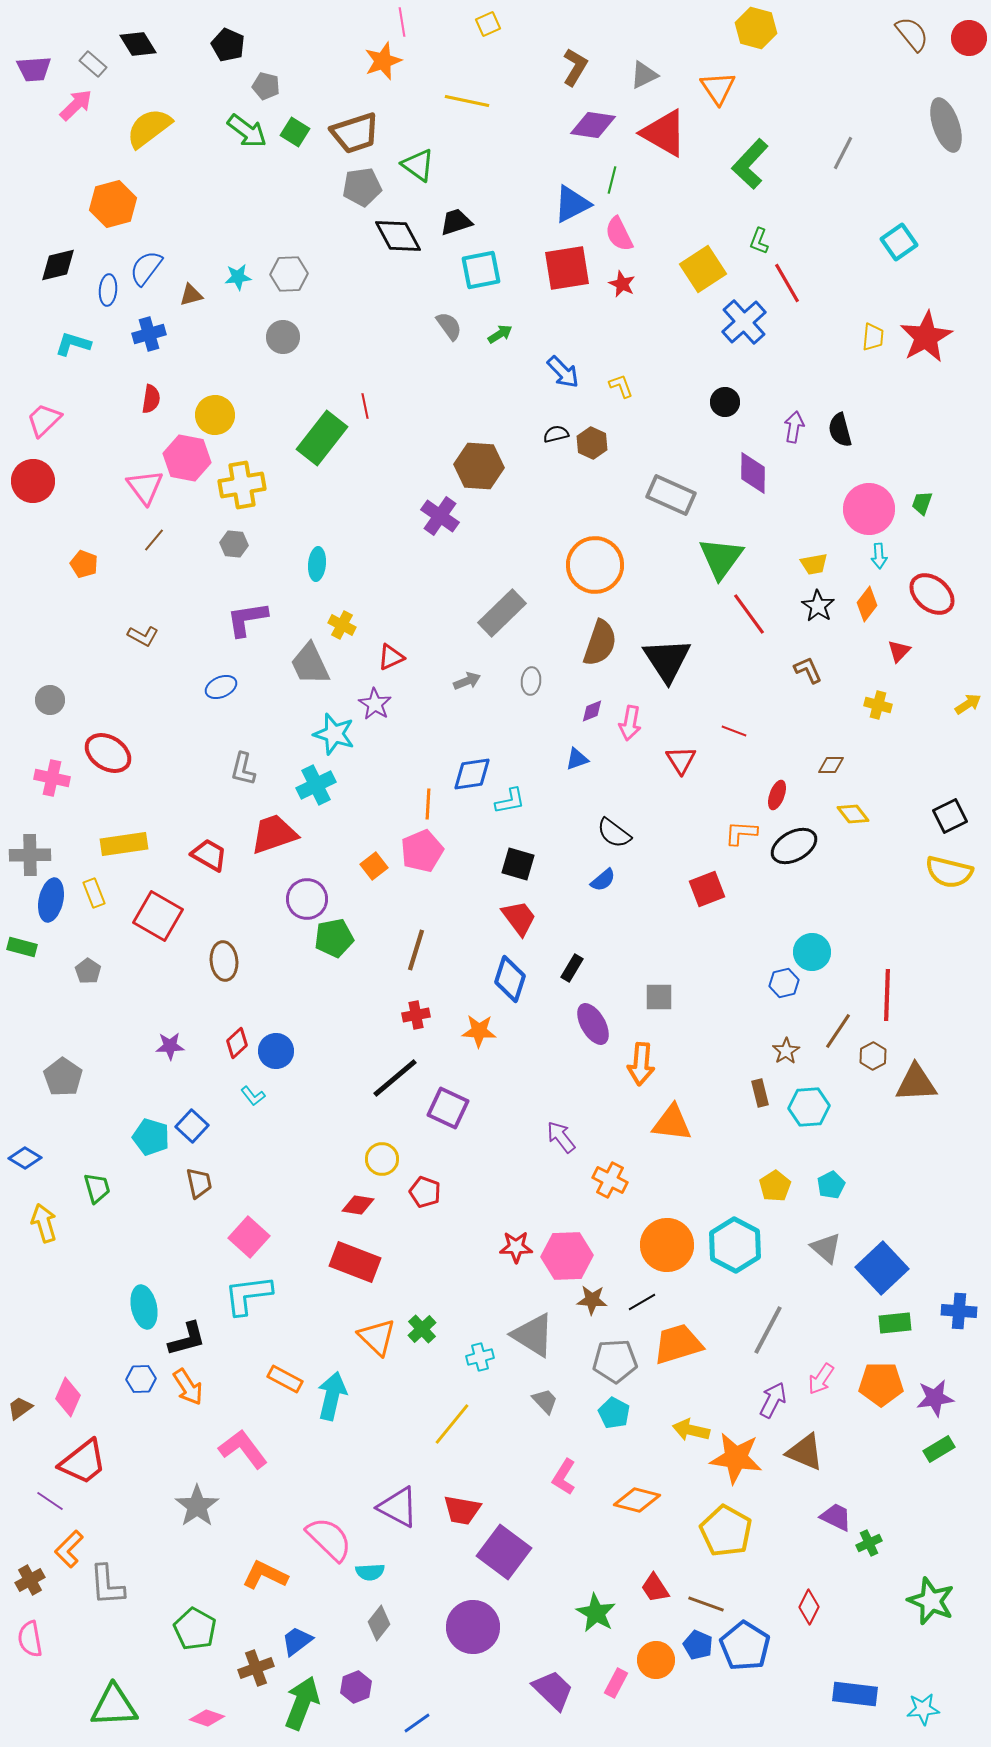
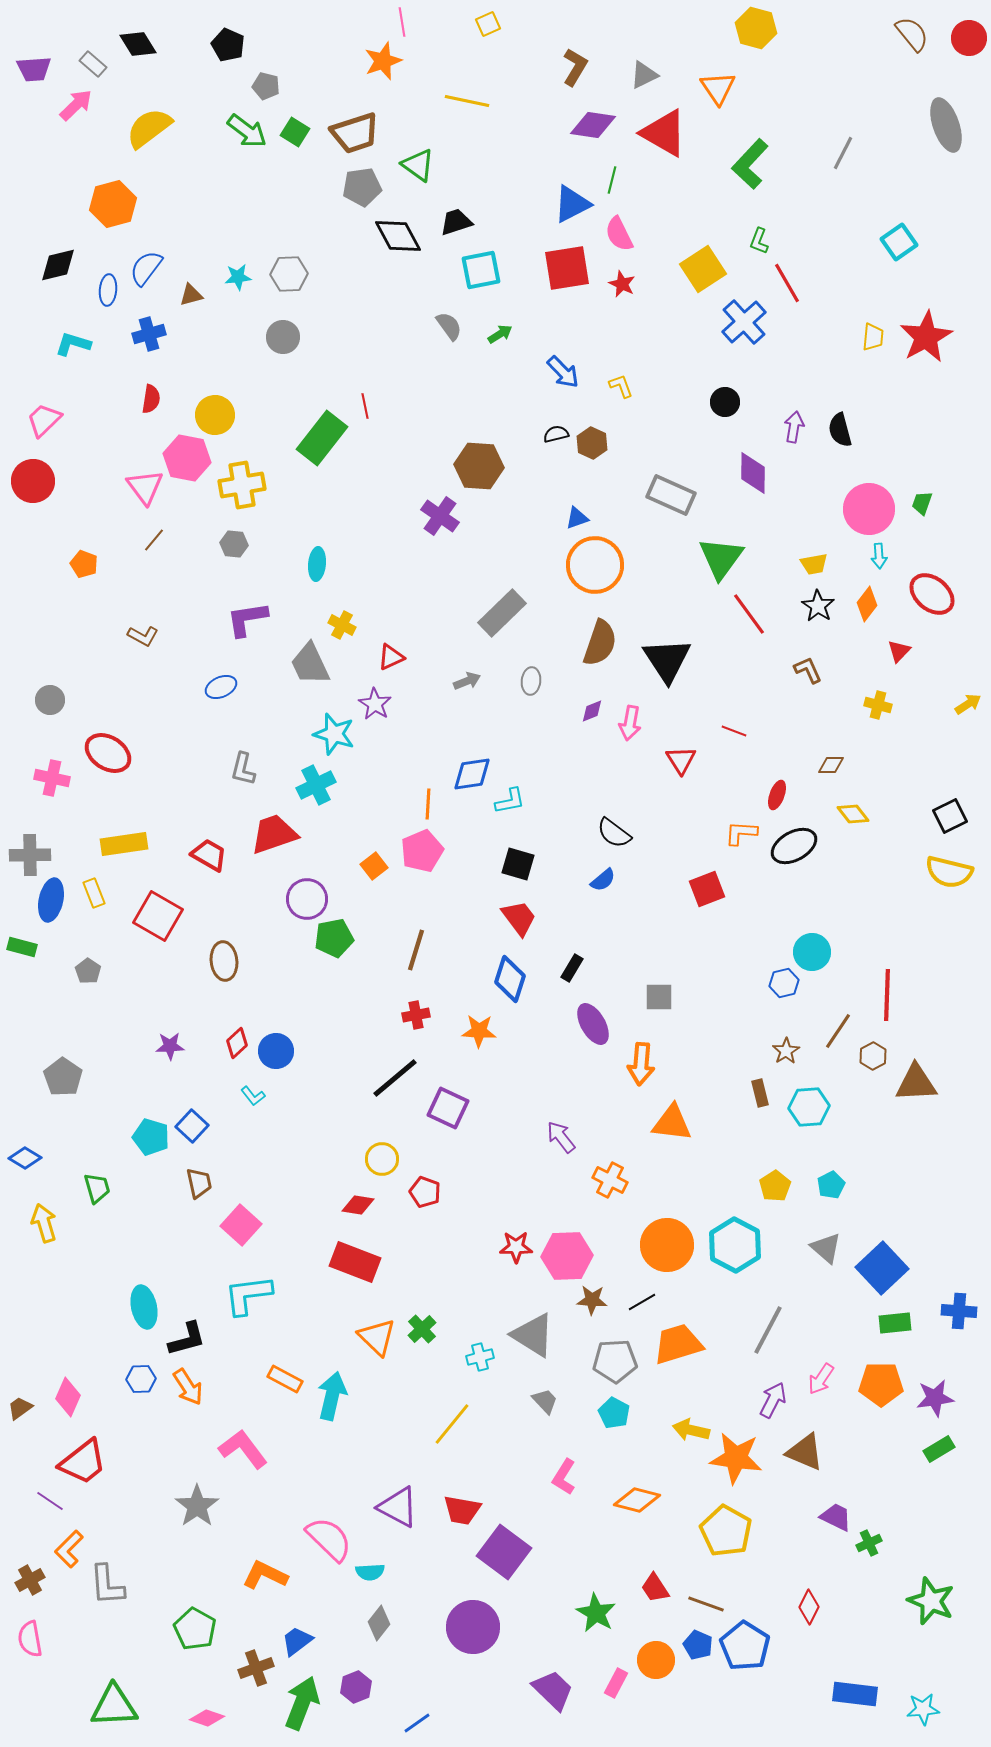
blue triangle at (577, 759): moved 241 px up
pink square at (249, 1237): moved 8 px left, 12 px up
